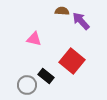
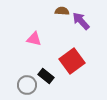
red square: rotated 15 degrees clockwise
